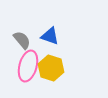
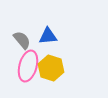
blue triangle: moved 2 px left; rotated 24 degrees counterclockwise
